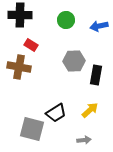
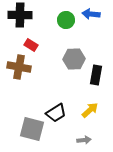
blue arrow: moved 8 px left, 12 px up; rotated 18 degrees clockwise
gray hexagon: moved 2 px up
